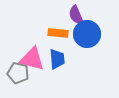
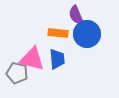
gray pentagon: moved 1 px left
